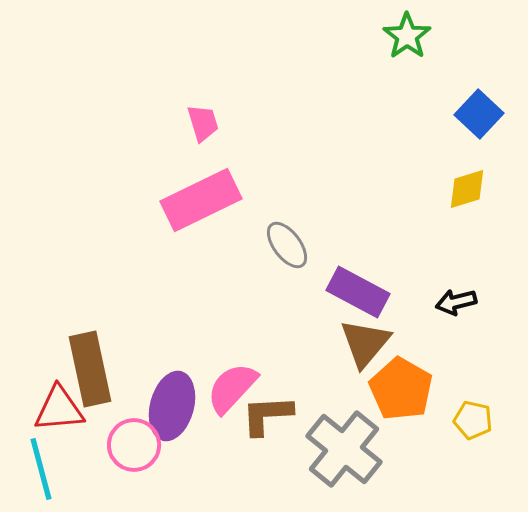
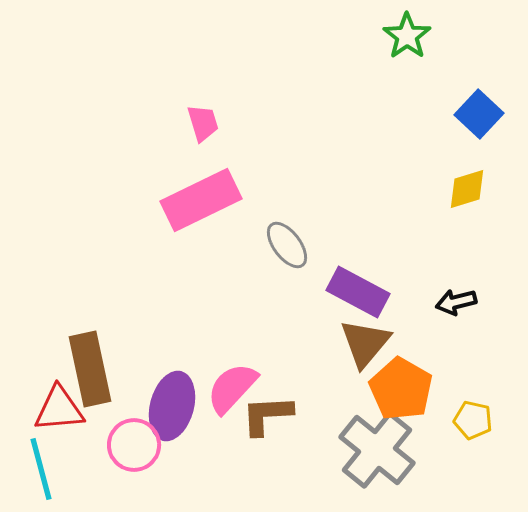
gray cross: moved 33 px right, 1 px down
